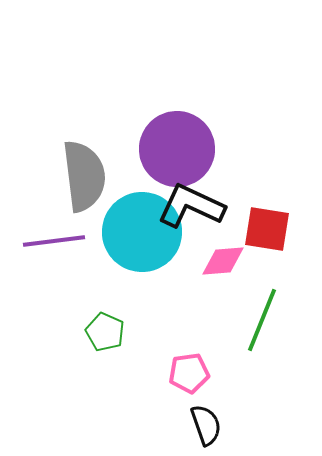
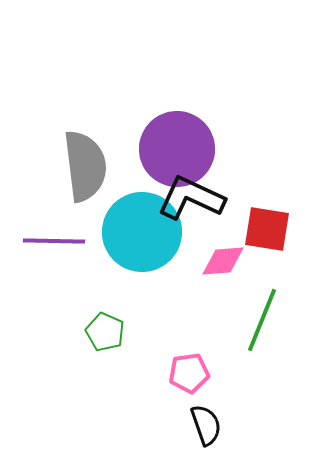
gray semicircle: moved 1 px right, 10 px up
black L-shape: moved 8 px up
purple line: rotated 8 degrees clockwise
